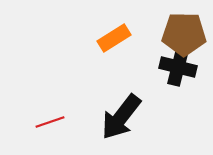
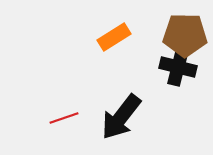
brown pentagon: moved 1 px right, 1 px down
orange rectangle: moved 1 px up
red line: moved 14 px right, 4 px up
